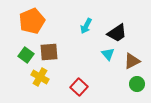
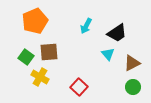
orange pentagon: moved 3 px right
green square: moved 2 px down
brown triangle: moved 2 px down
green circle: moved 4 px left, 3 px down
